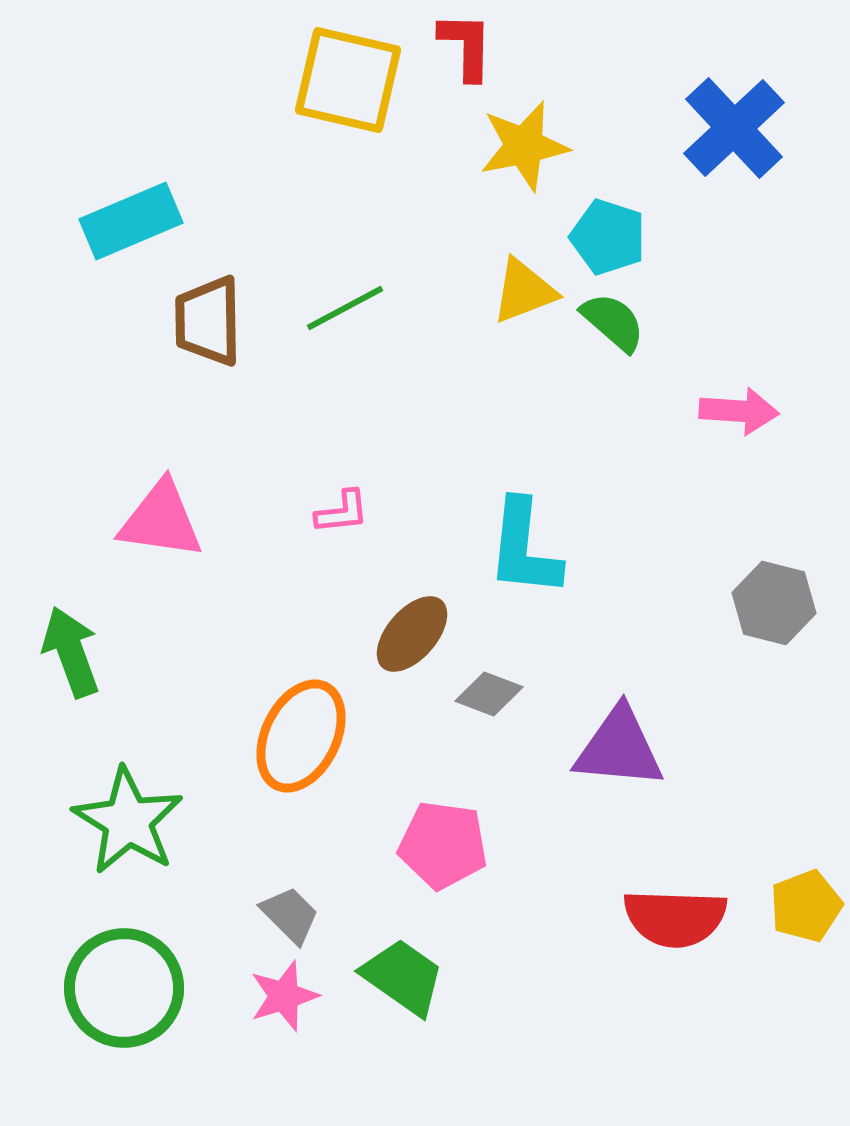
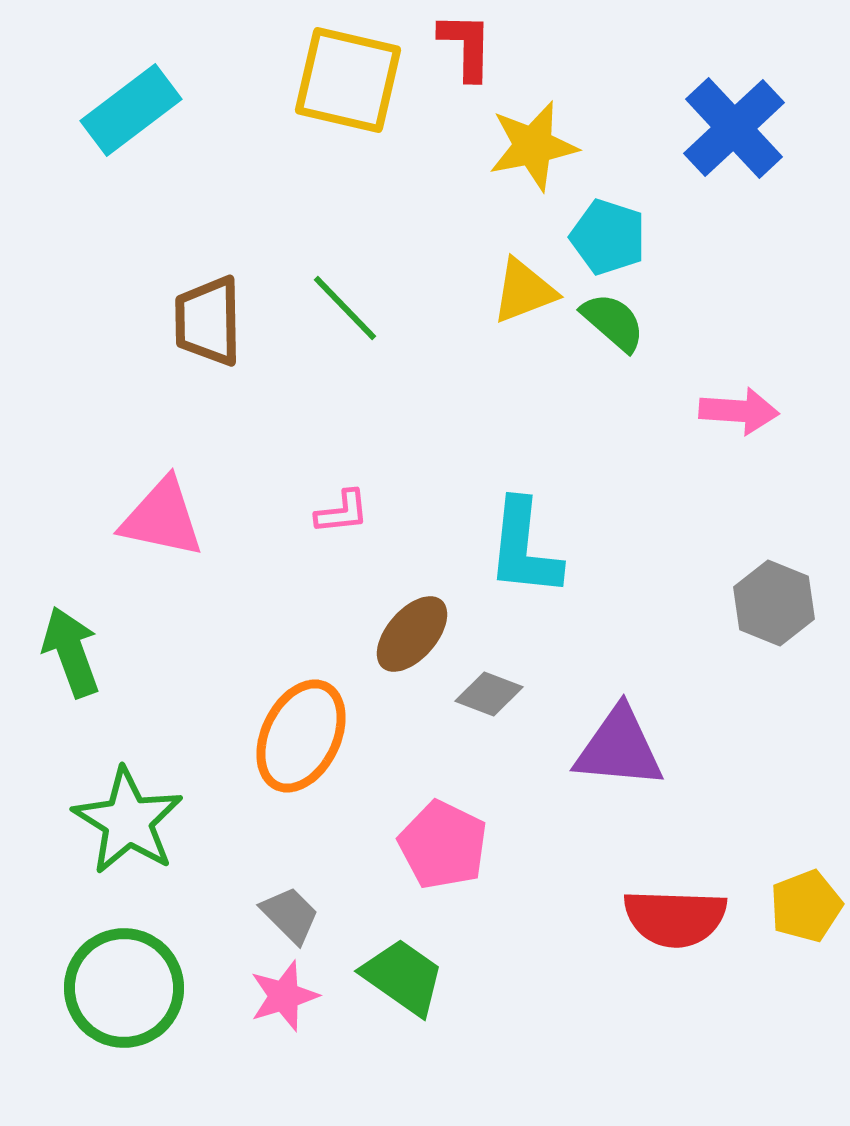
yellow star: moved 9 px right
cyan rectangle: moved 111 px up; rotated 14 degrees counterclockwise
green line: rotated 74 degrees clockwise
pink triangle: moved 1 px right, 2 px up; rotated 4 degrees clockwise
gray hexagon: rotated 8 degrees clockwise
pink pentagon: rotated 18 degrees clockwise
